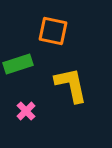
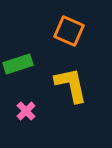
orange square: moved 16 px right; rotated 12 degrees clockwise
